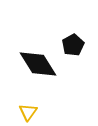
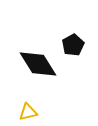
yellow triangle: rotated 42 degrees clockwise
